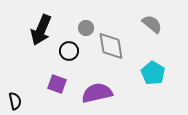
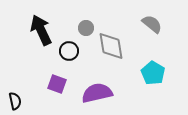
black arrow: rotated 132 degrees clockwise
